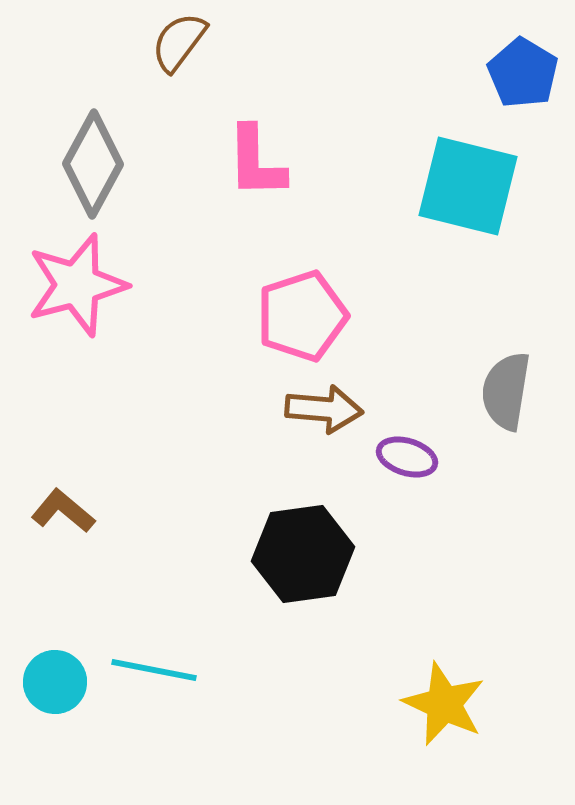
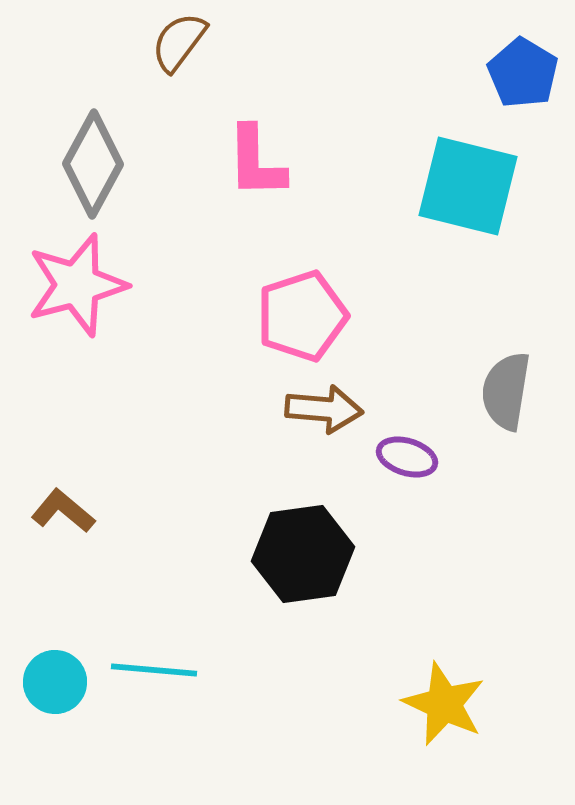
cyan line: rotated 6 degrees counterclockwise
